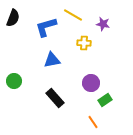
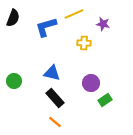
yellow line: moved 1 px right, 1 px up; rotated 54 degrees counterclockwise
blue triangle: moved 13 px down; rotated 24 degrees clockwise
orange line: moved 38 px left; rotated 16 degrees counterclockwise
